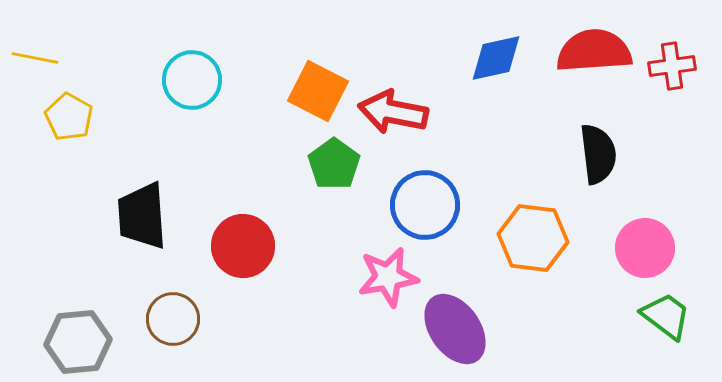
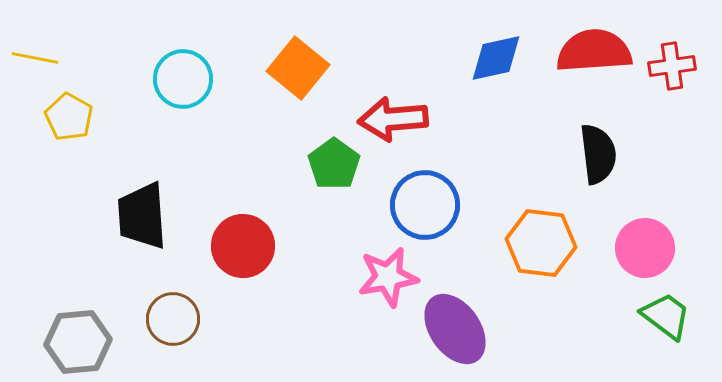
cyan circle: moved 9 px left, 1 px up
orange square: moved 20 px left, 23 px up; rotated 12 degrees clockwise
red arrow: moved 7 px down; rotated 16 degrees counterclockwise
orange hexagon: moved 8 px right, 5 px down
